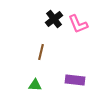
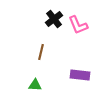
pink L-shape: moved 1 px down
purple rectangle: moved 5 px right, 5 px up
